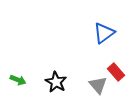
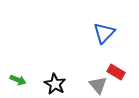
blue triangle: rotated 10 degrees counterclockwise
red rectangle: rotated 18 degrees counterclockwise
black star: moved 1 px left, 2 px down
